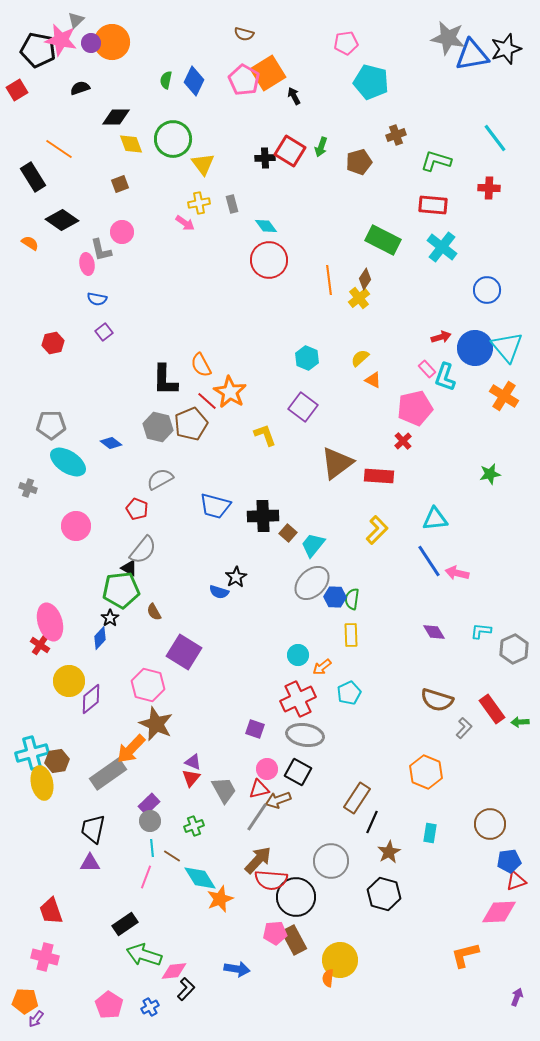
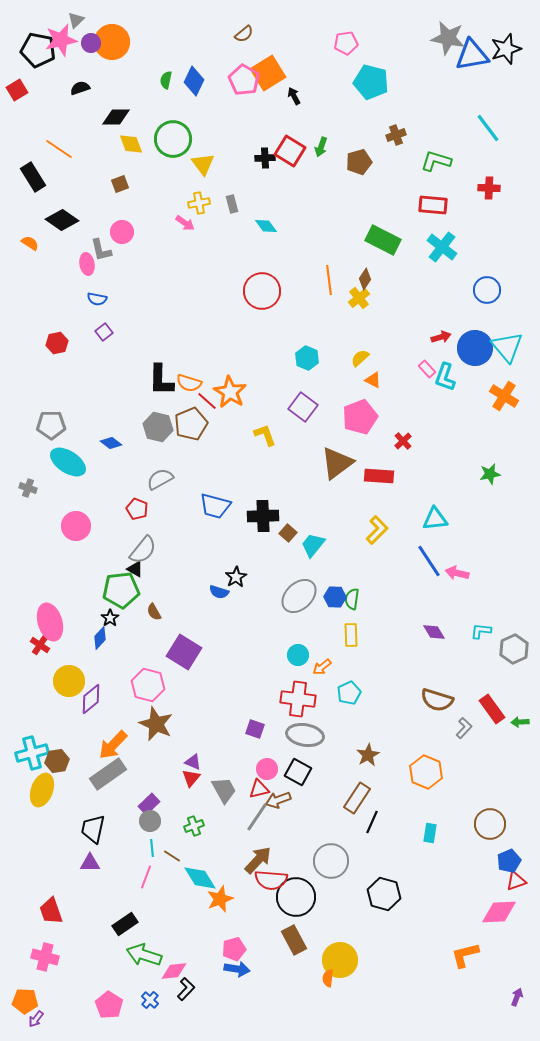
brown semicircle at (244, 34): rotated 54 degrees counterclockwise
pink star at (61, 40): rotated 24 degrees counterclockwise
cyan line at (495, 138): moved 7 px left, 10 px up
red circle at (269, 260): moved 7 px left, 31 px down
red hexagon at (53, 343): moved 4 px right
orange semicircle at (201, 365): moved 12 px left, 18 px down; rotated 45 degrees counterclockwise
black L-shape at (165, 380): moved 4 px left
pink pentagon at (415, 408): moved 55 px left, 9 px down; rotated 8 degrees counterclockwise
black triangle at (129, 568): moved 6 px right, 1 px down
gray ellipse at (312, 583): moved 13 px left, 13 px down
red cross at (298, 699): rotated 32 degrees clockwise
orange arrow at (131, 749): moved 18 px left, 4 px up
yellow ellipse at (42, 783): moved 7 px down; rotated 32 degrees clockwise
brown star at (389, 852): moved 21 px left, 97 px up
blue pentagon at (509, 861): rotated 15 degrees counterclockwise
pink pentagon at (275, 933): moved 41 px left, 16 px down; rotated 10 degrees counterclockwise
blue cross at (150, 1007): moved 7 px up; rotated 18 degrees counterclockwise
